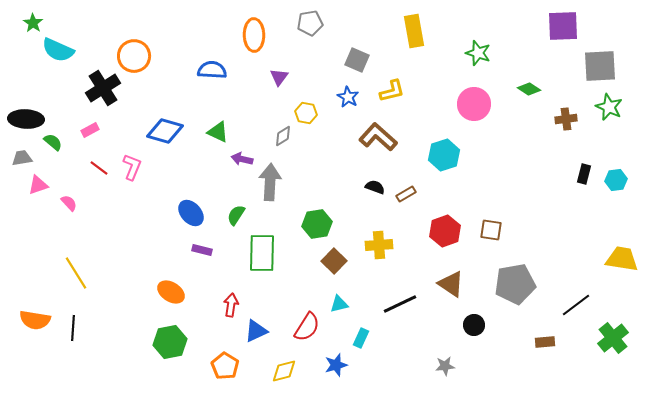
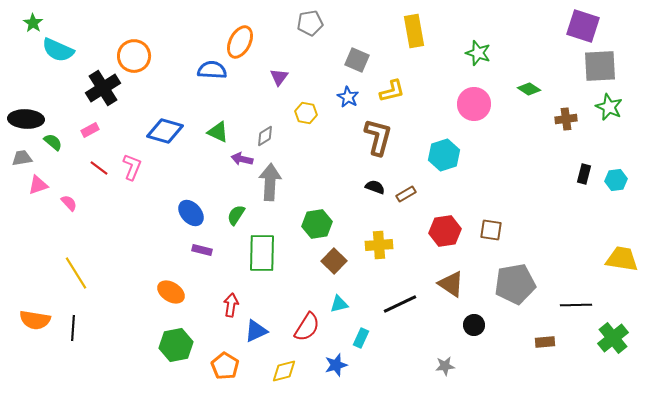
purple square at (563, 26): moved 20 px right; rotated 20 degrees clockwise
orange ellipse at (254, 35): moved 14 px left, 7 px down; rotated 28 degrees clockwise
gray diamond at (283, 136): moved 18 px left
brown L-shape at (378, 137): rotated 63 degrees clockwise
red hexagon at (445, 231): rotated 12 degrees clockwise
black line at (576, 305): rotated 36 degrees clockwise
green hexagon at (170, 342): moved 6 px right, 3 px down
